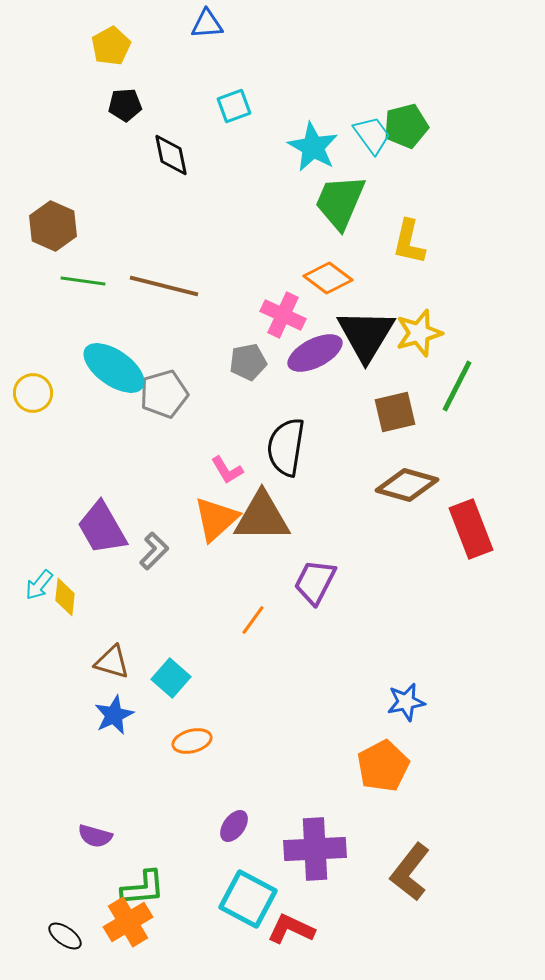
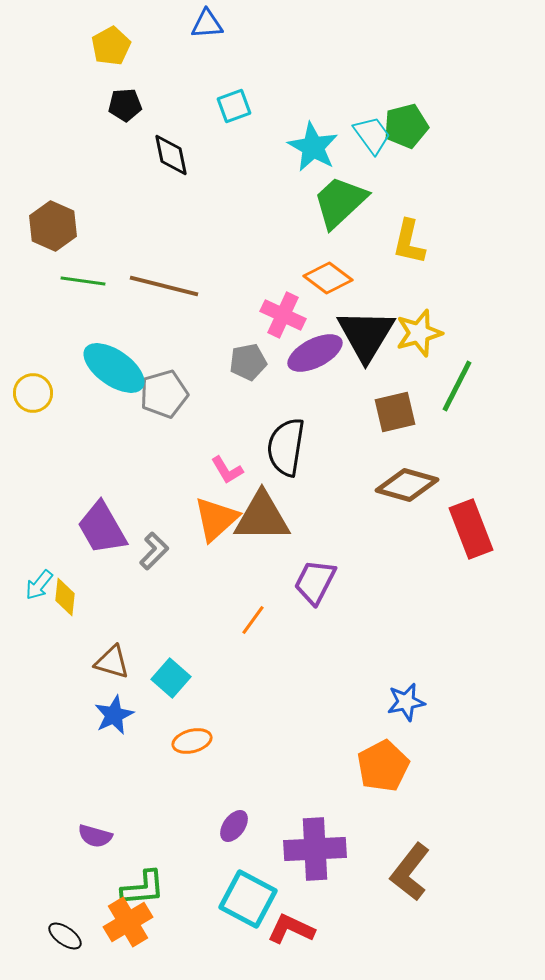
green trapezoid at (340, 202): rotated 24 degrees clockwise
